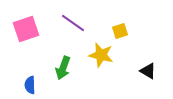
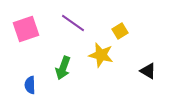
yellow square: rotated 14 degrees counterclockwise
